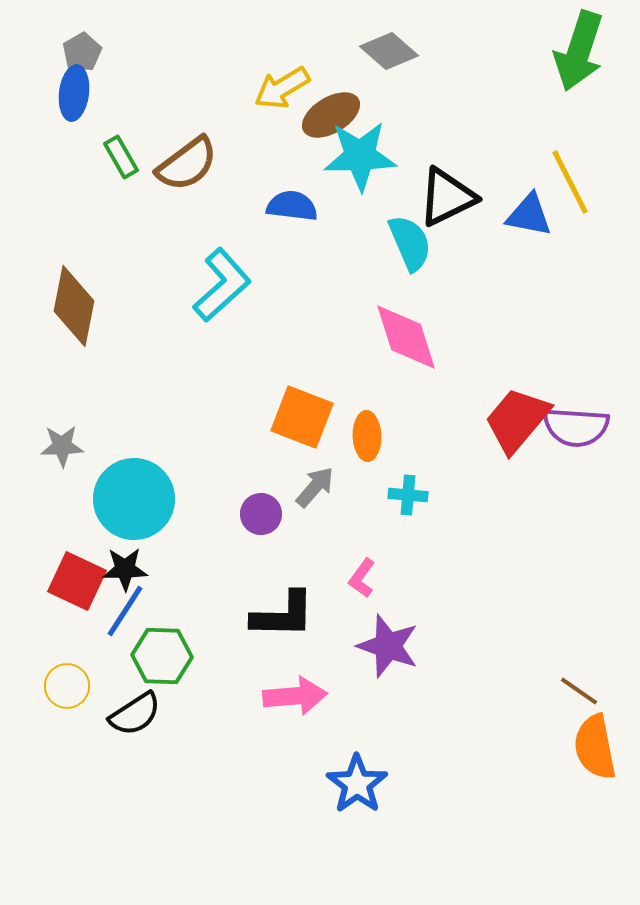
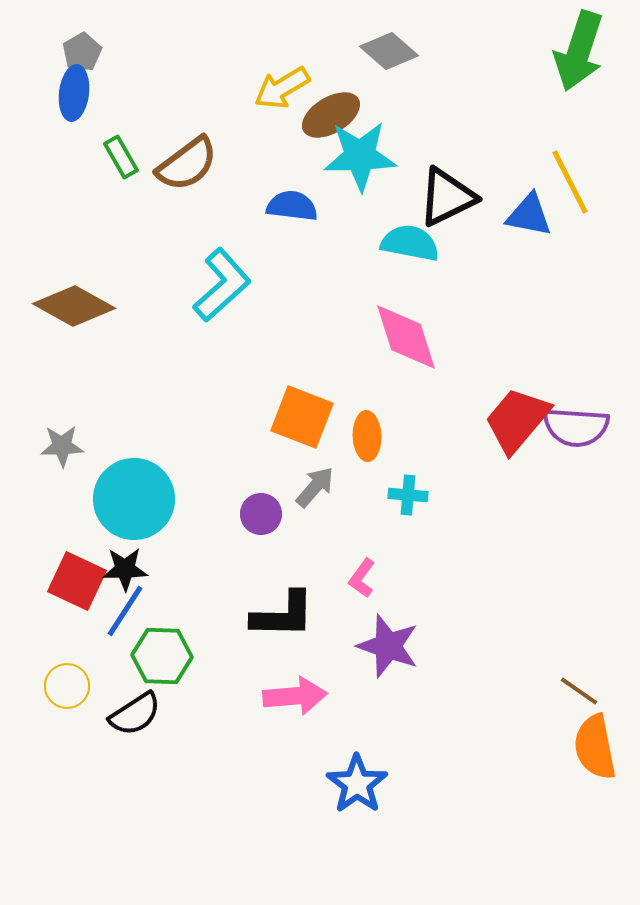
cyan semicircle: rotated 56 degrees counterclockwise
brown diamond: rotated 72 degrees counterclockwise
